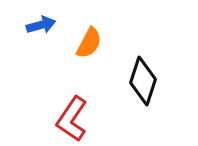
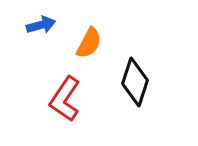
black diamond: moved 8 px left, 1 px down
red L-shape: moved 7 px left, 20 px up
